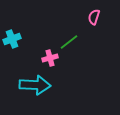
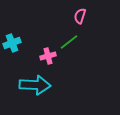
pink semicircle: moved 14 px left, 1 px up
cyan cross: moved 4 px down
pink cross: moved 2 px left, 2 px up
